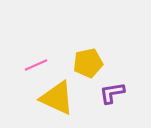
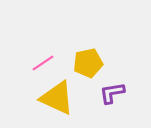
pink line: moved 7 px right, 2 px up; rotated 10 degrees counterclockwise
